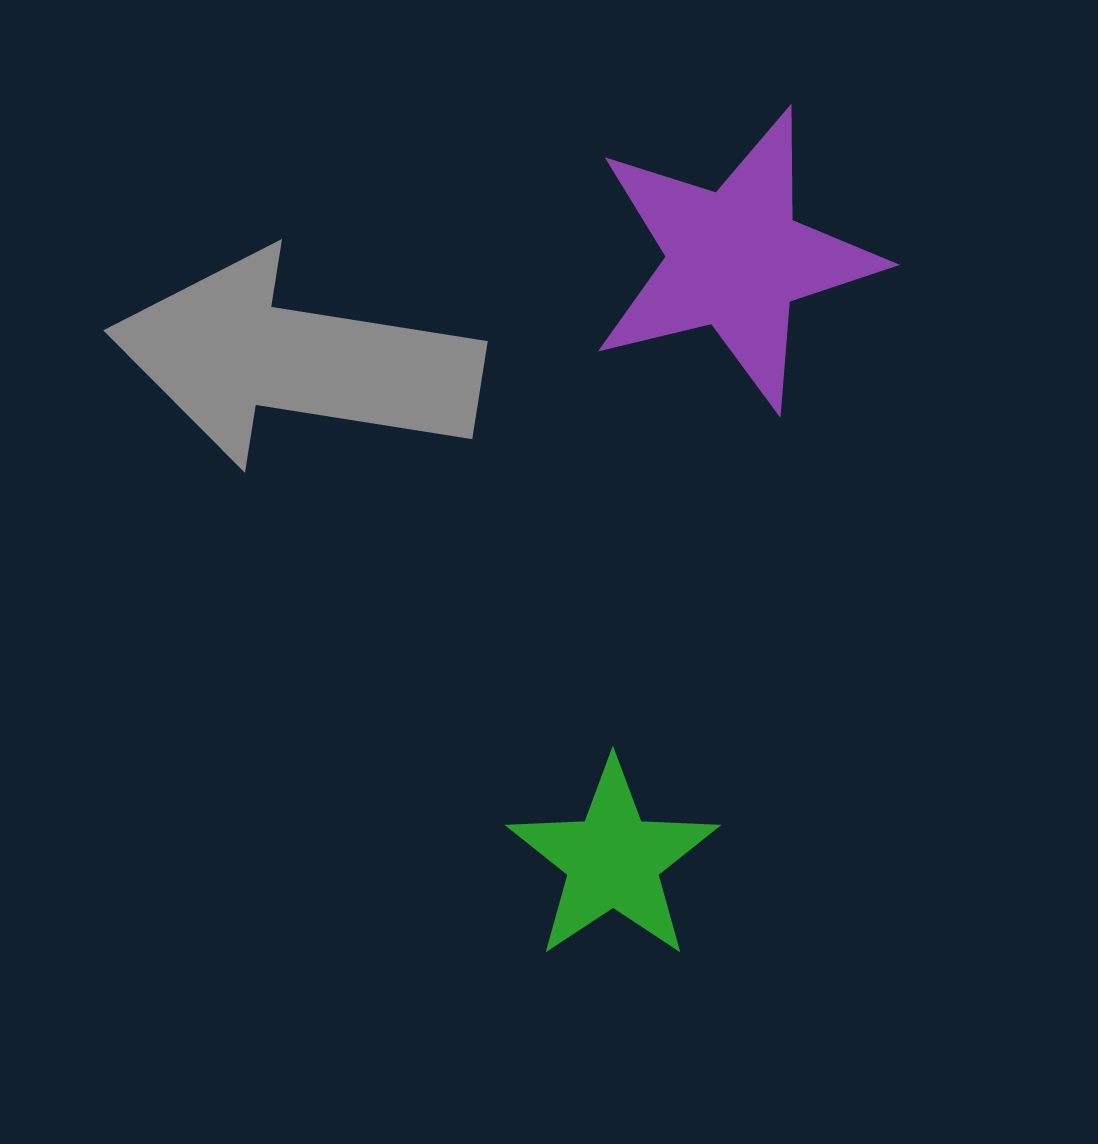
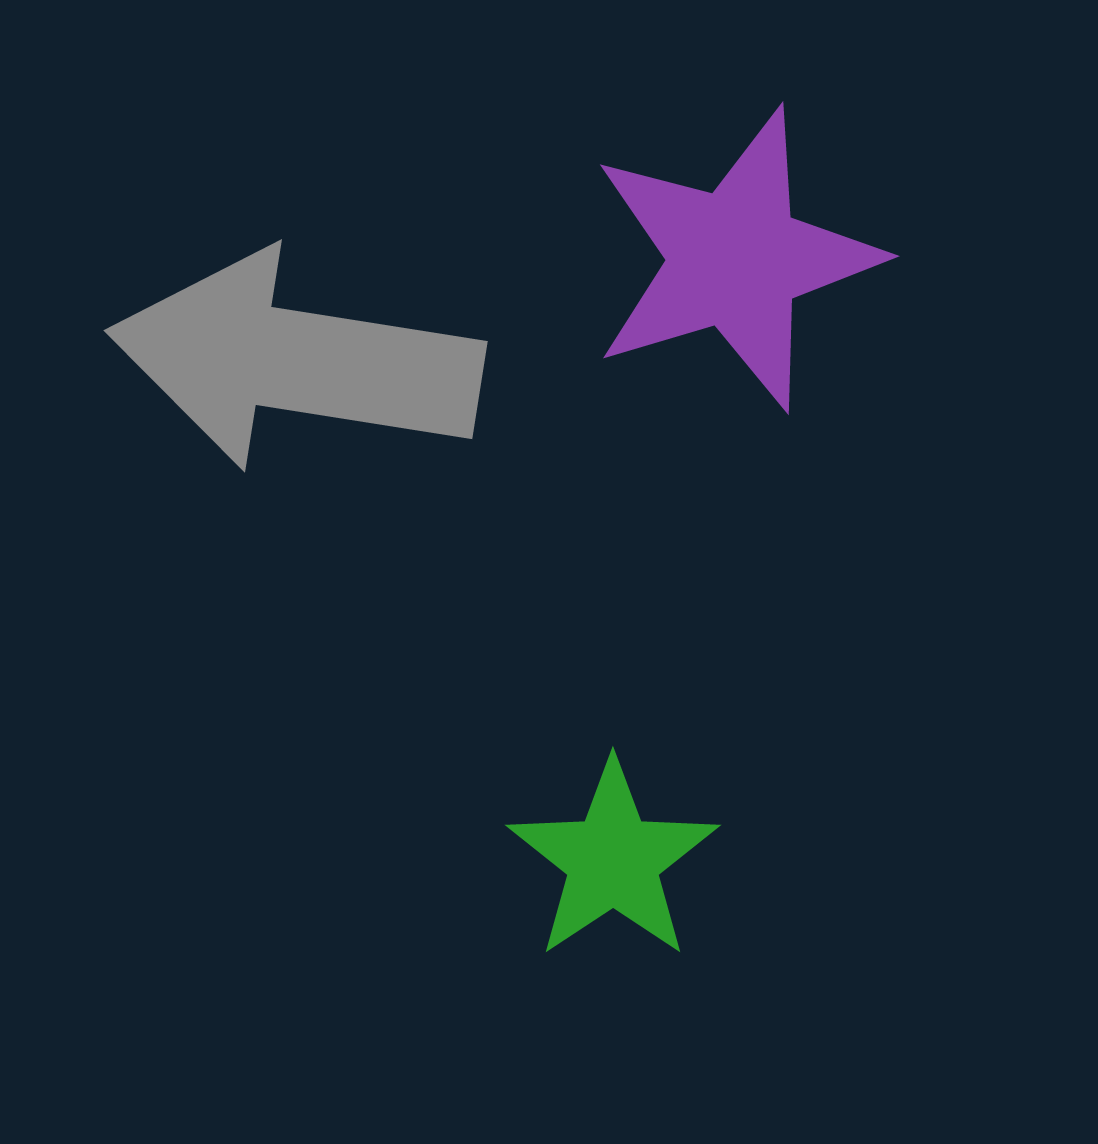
purple star: rotated 3 degrees counterclockwise
